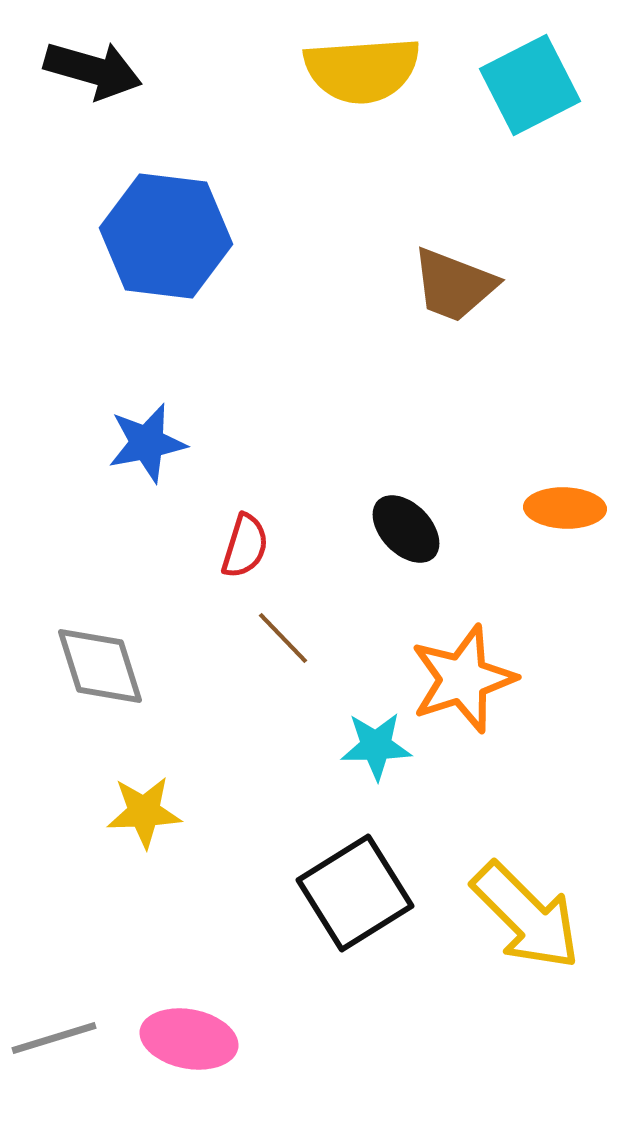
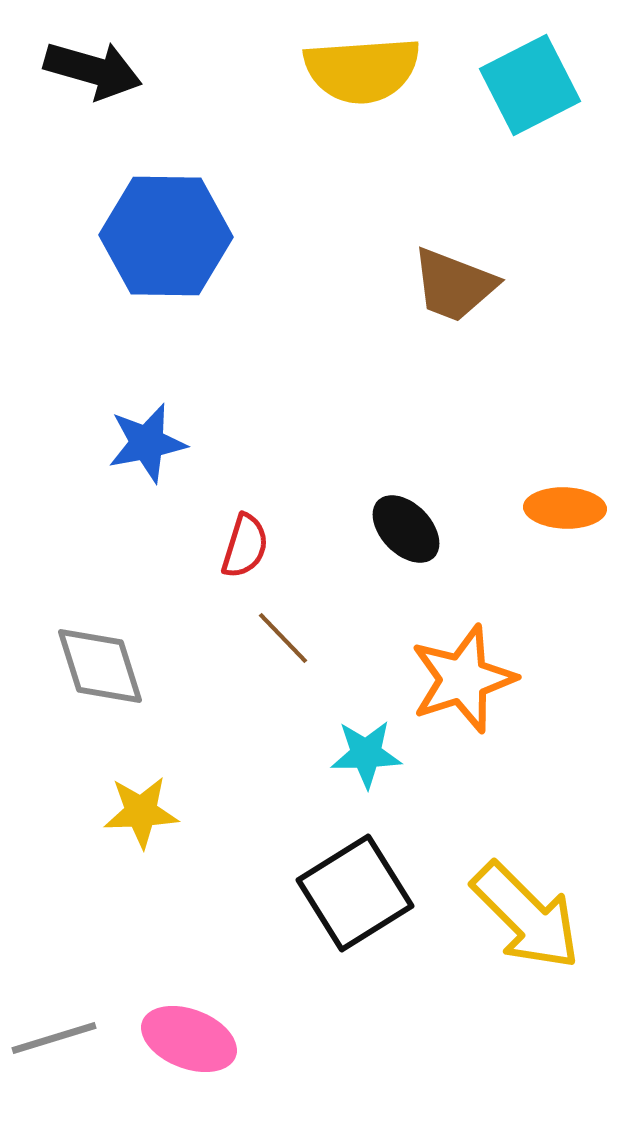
blue hexagon: rotated 6 degrees counterclockwise
cyan star: moved 10 px left, 8 px down
yellow star: moved 3 px left
pink ellipse: rotated 10 degrees clockwise
